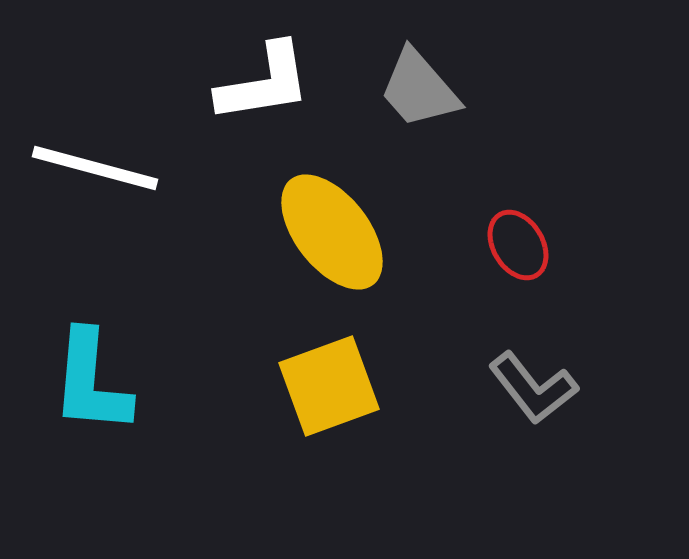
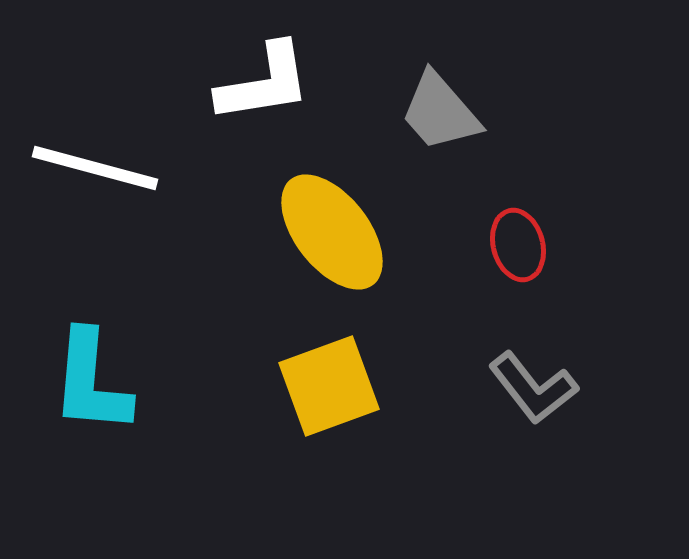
gray trapezoid: moved 21 px right, 23 px down
red ellipse: rotated 16 degrees clockwise
